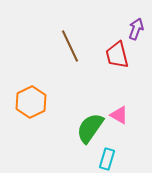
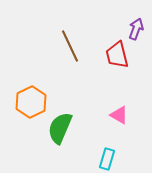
green semicircle: moved 30 px left; rotated 12 degrees counterclockwise
